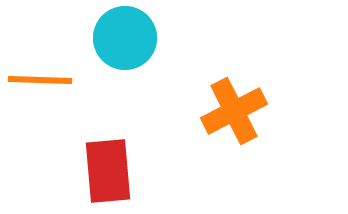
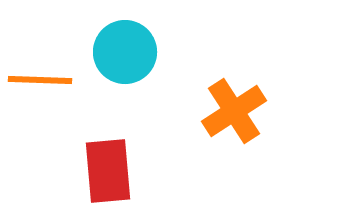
cyan circle: moved 14 px down
orange cross: rotated 6 degrees counterclockwise
